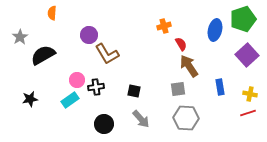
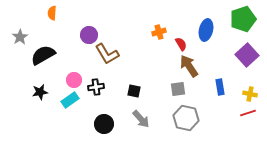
orange cross: moved 5 px left, 6 px down
blue ellipse: moved 9 px left
pink circle: moved 3 px left
black star: moved 10 px right, 7 px up
gray hexagon: rotated 10 degrees clockwise
